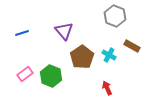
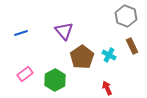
gray hexagon: moved 11 px right
blue line: moved 1 px left
brown rectangle: rotated 35 degrees clockwise
green hexagon: moved 4 px right, 4 px down; rotated 10 degrees clockwise
